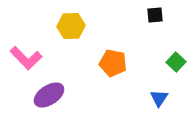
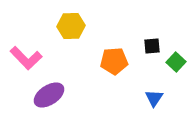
black square: moved 3 px left, 31 px down
orange pentagon: moved 1 px right, 2 px up; rotated 16 degrees counterclockwise
blue triangle: moved 5 px left
